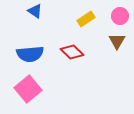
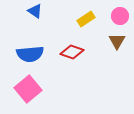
red diamond: rotated 25 degrees counterclockwise
